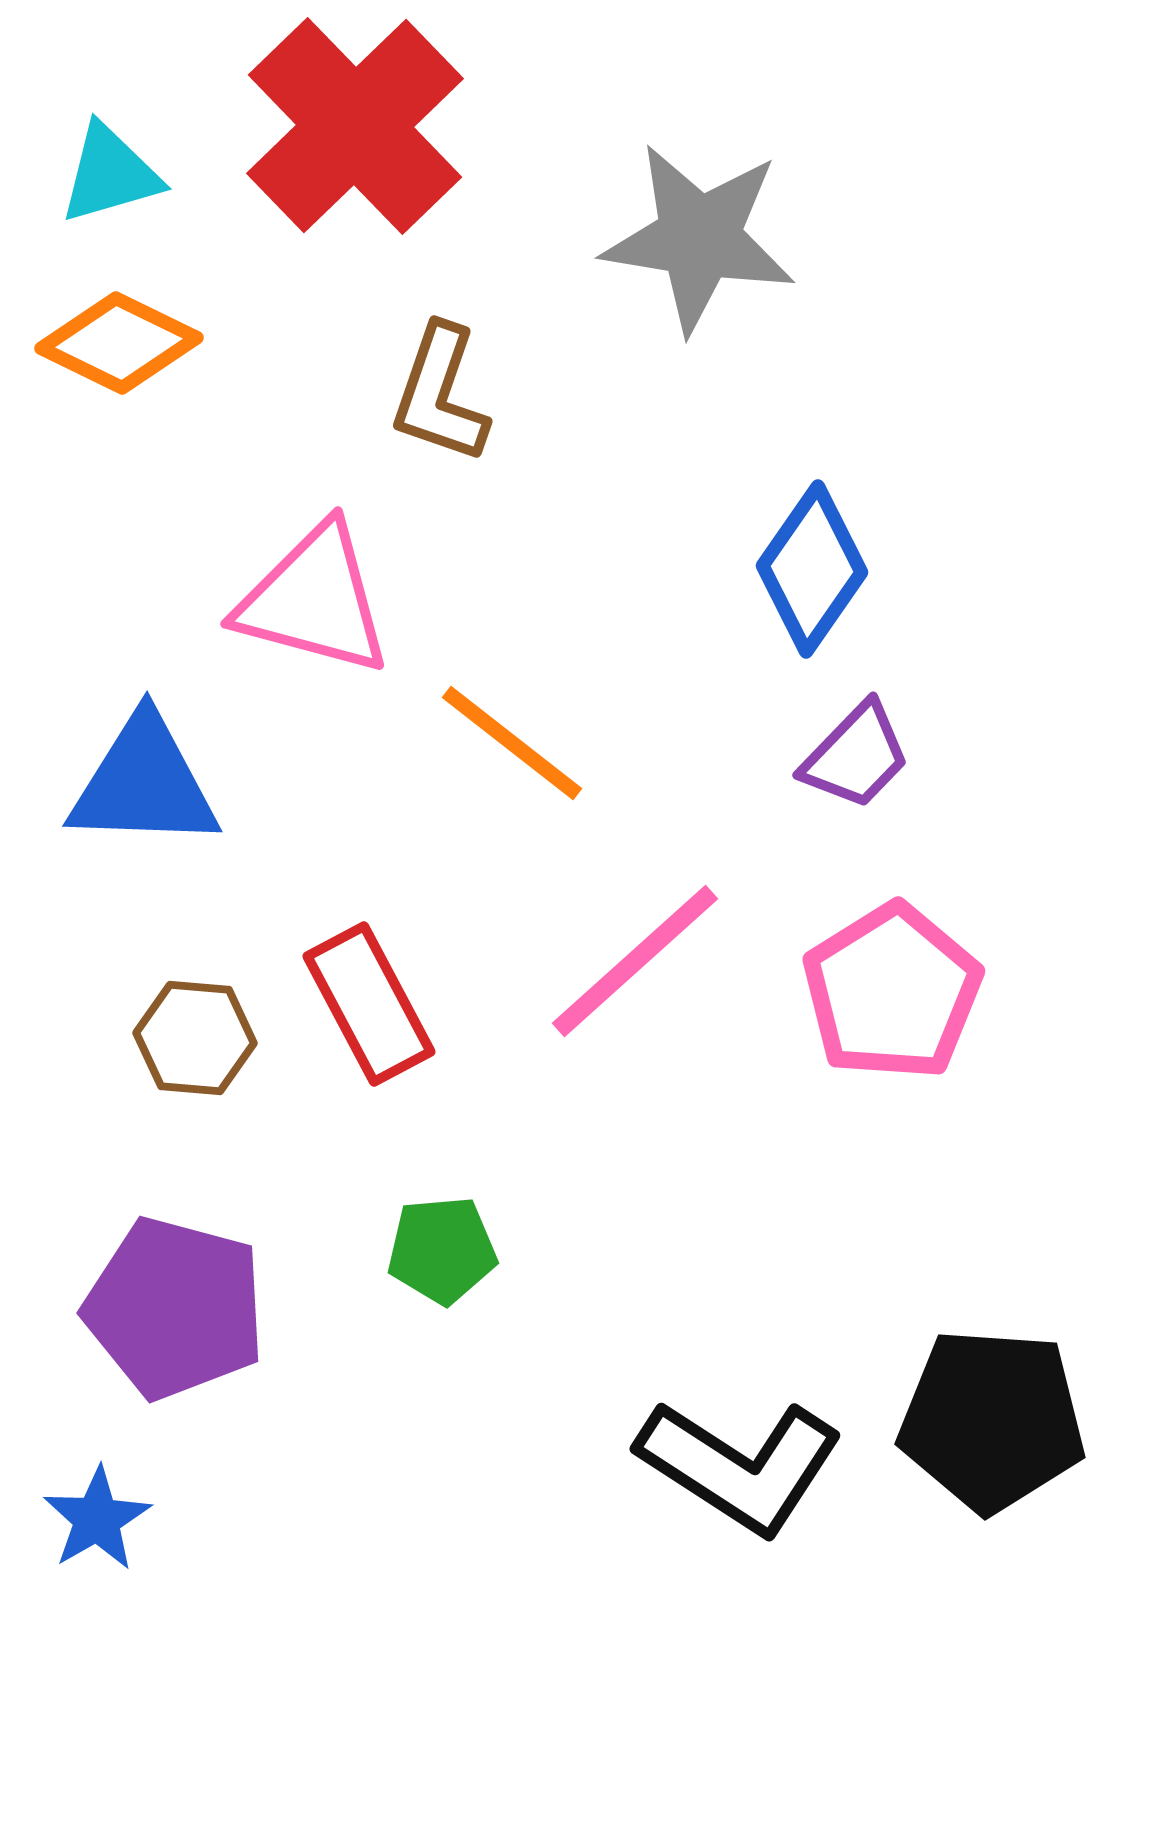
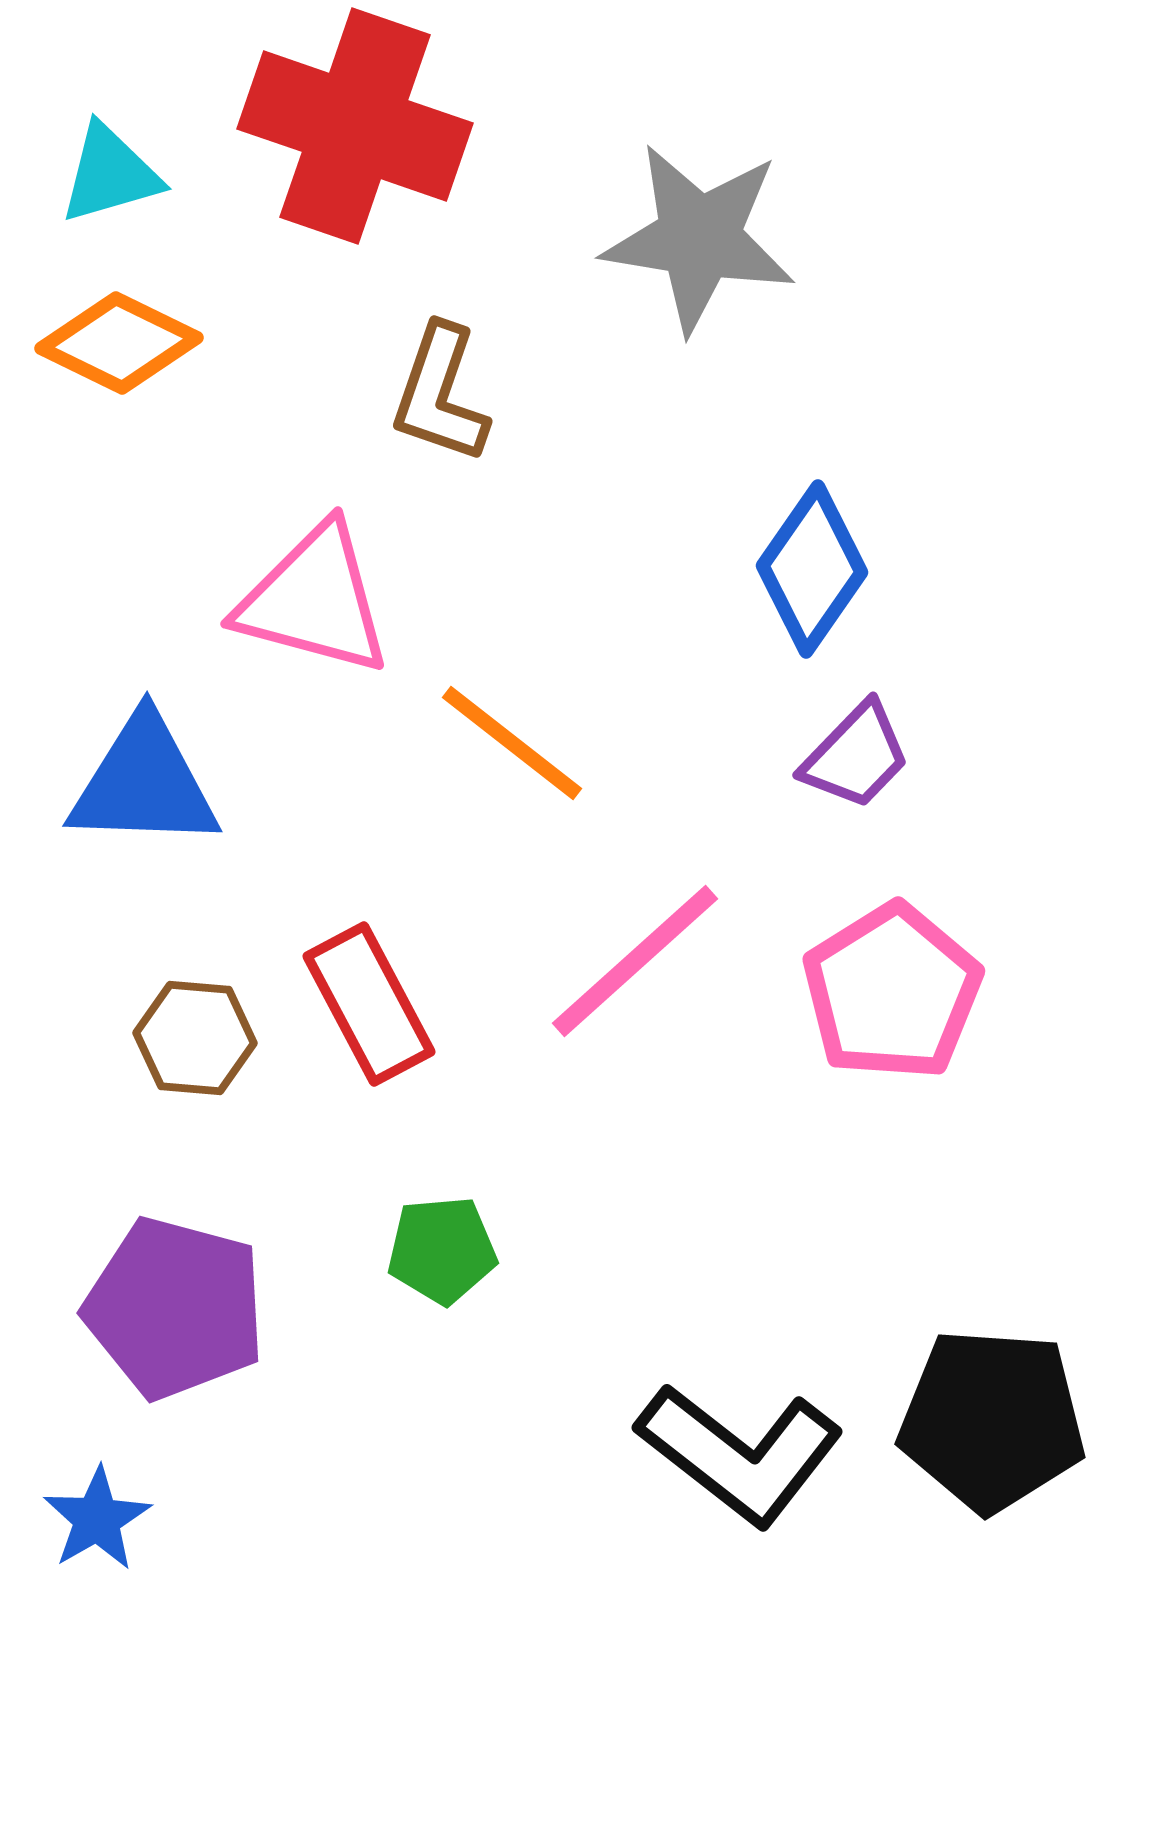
red cross: rotated 27 degrees counterclockwise
black L-shape: moved 12 px up; rotated 5 degrees clockwise
